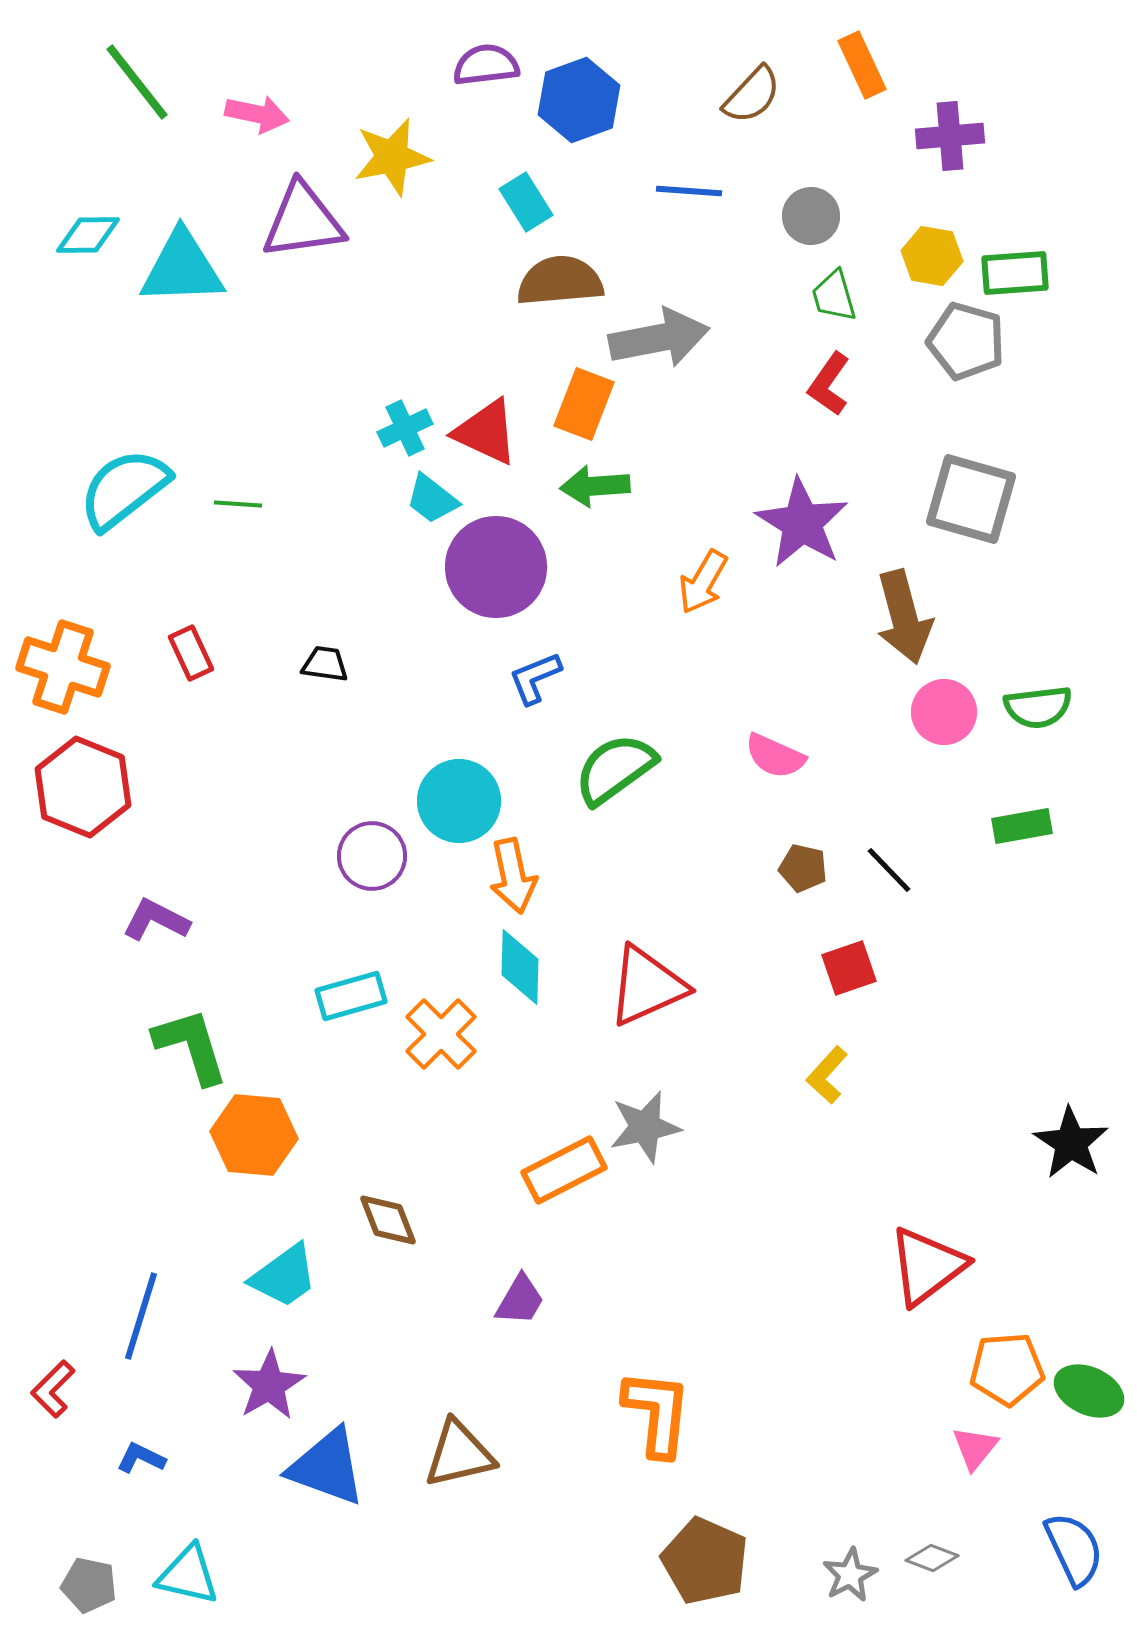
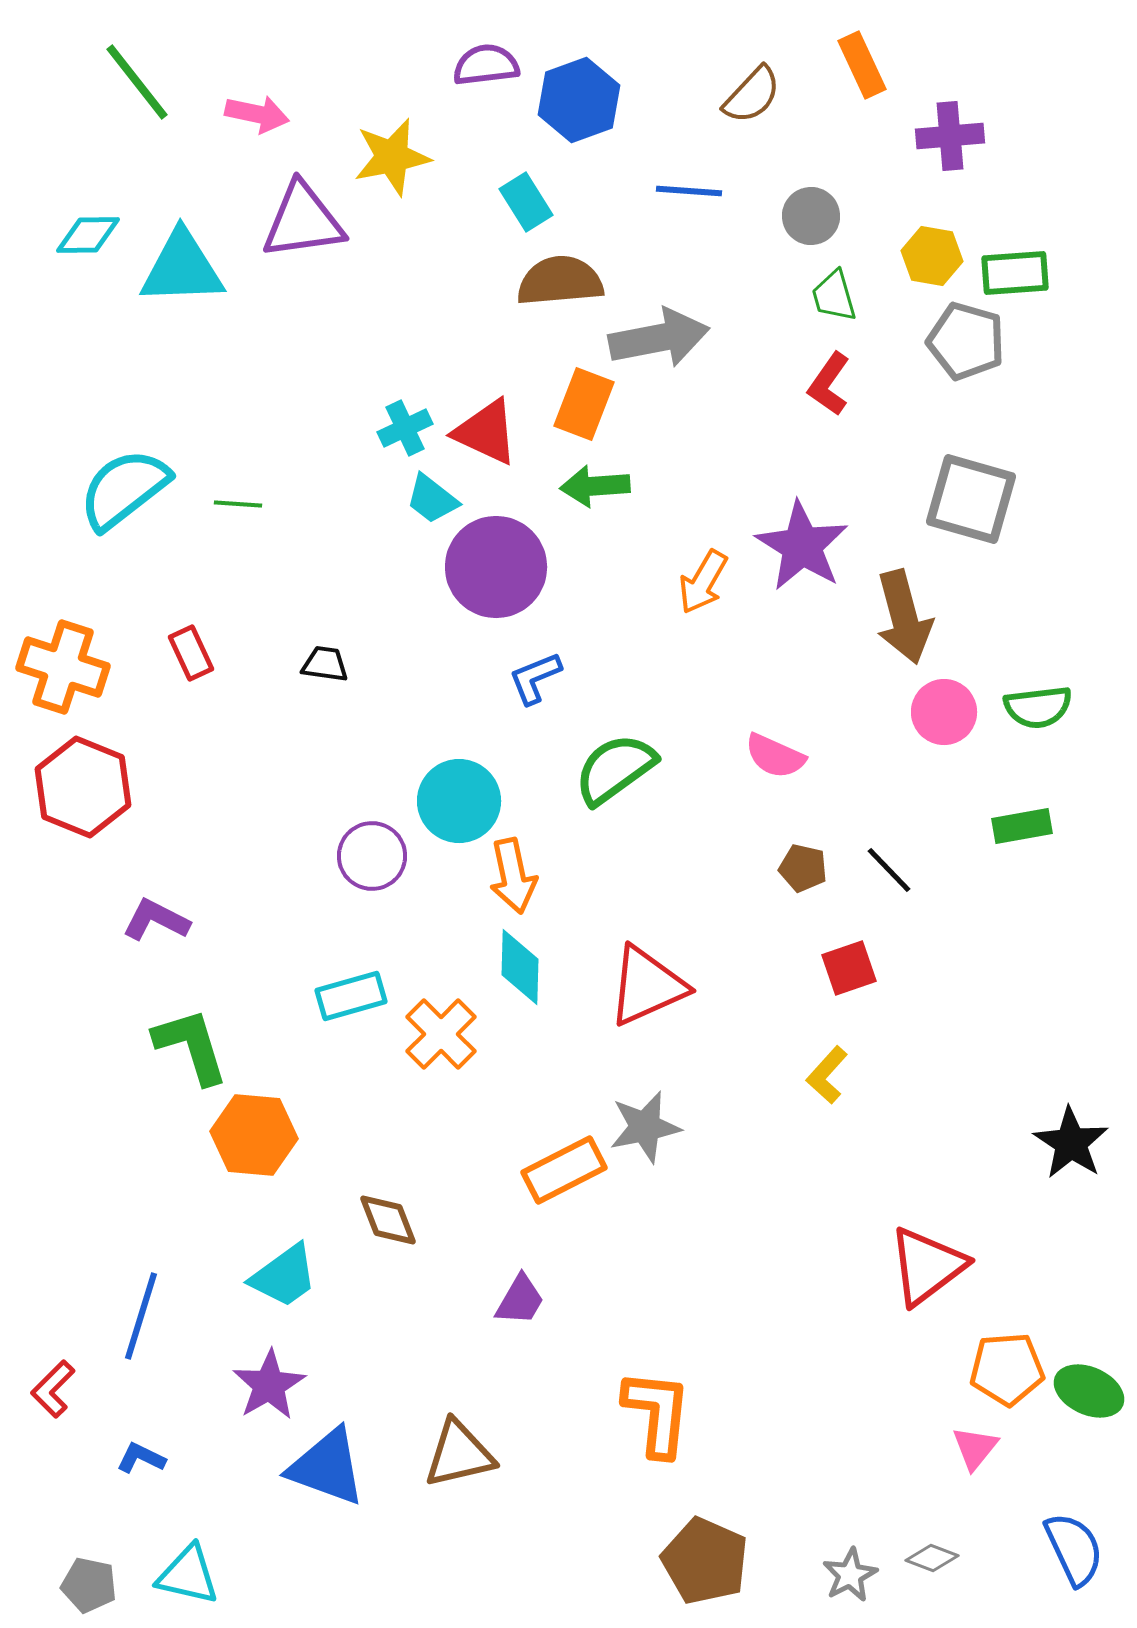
purple star at (802, 523): moved 23 px down
